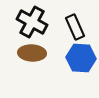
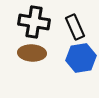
black cross: moved 2 px right; rotated 20 degrees counterclockwise
blue hexagon: rotated 12 degrees counterclockwise
